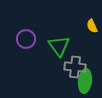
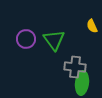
green triangle: moved 5 px left, 6 px up
green ellipse: moved 3 px left, 2 px down
